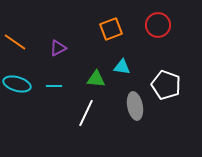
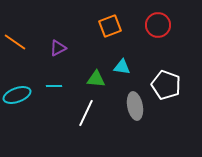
orange square: moved 1 px left, 3 px up
cyan ellipse: moved 11 px down; rotated 36 degrees counterclockwise
